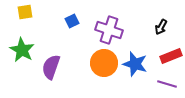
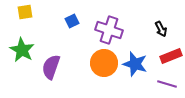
black arrow: moved 2 px down; rotated 56 degrees counterclockwise
